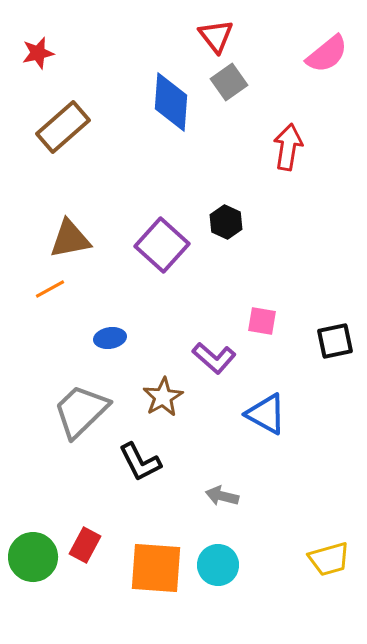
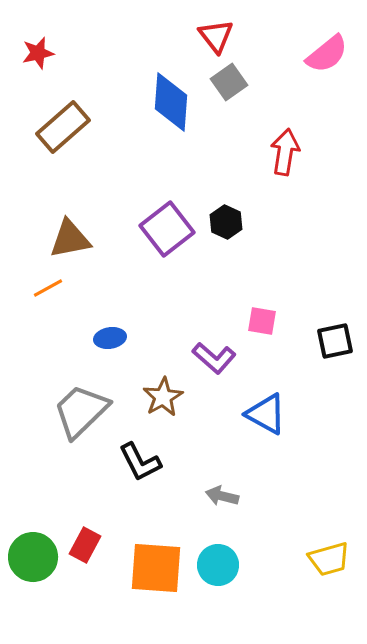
red arrow: moved 3 px left, 5 px down
purple square: moved 5 px right, 16 px up; rotated 10 degrees clockwise
orange line: moved 2 px left, 1 px up
